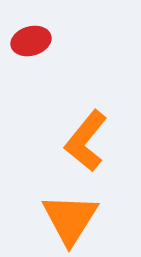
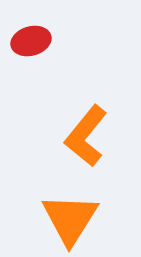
orange L-shape: moved 5 px up
